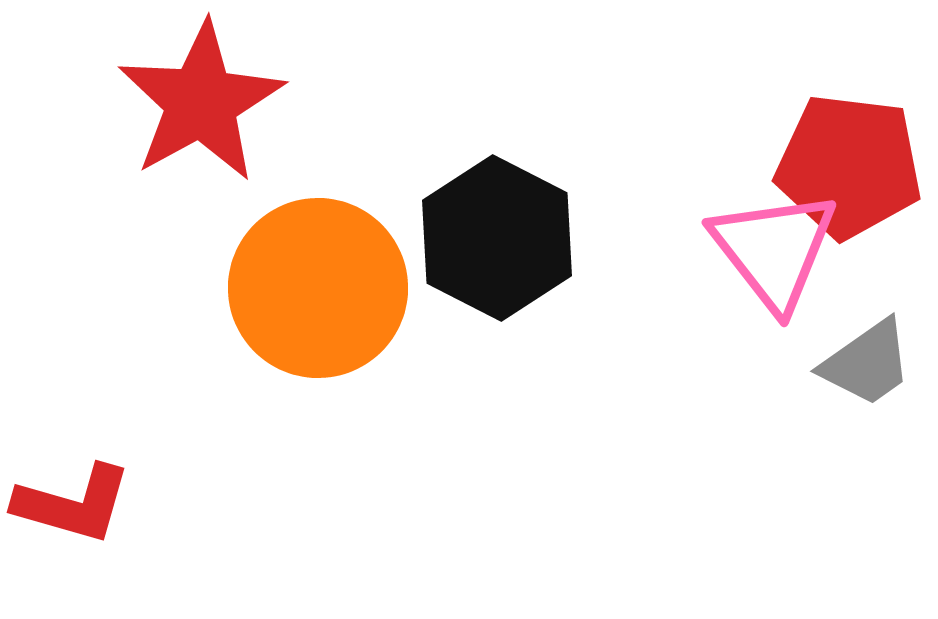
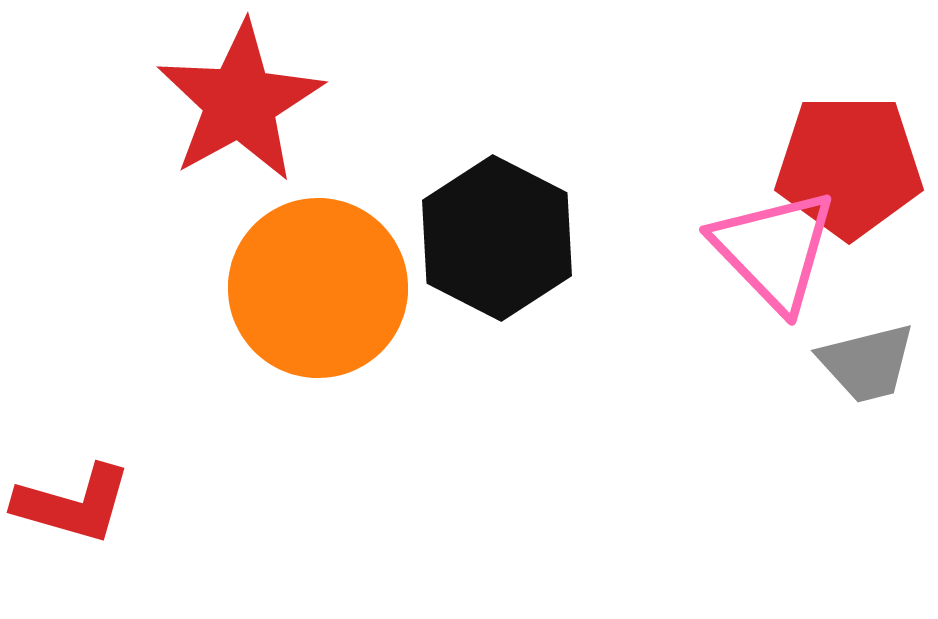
red star: moved 39 px right
red pentagon: rotated 7 degrees counterclockwise
pink triangle: rotated 6 degrees counterclockwise
gray trapezoid: rotated 21 degrees clockwise
